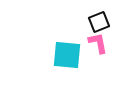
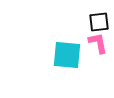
black square: rotated 15 degrees clockwise
